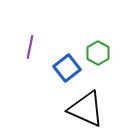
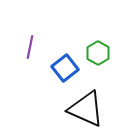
blue square: moved 2 px left
